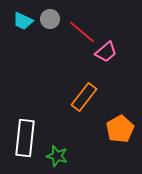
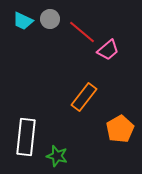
pink trapezoid: moved 2 px right, 2 px up
white rectangle: moved 1 px right, 1 px up
